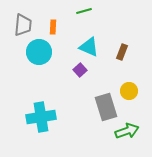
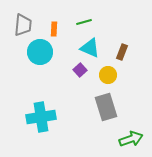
green line: moved 11 px down
orange rectangle: moved 1 px right, 2 px down
cyan triangle: moved 1 px right, 1 px down
cyan circle: moved 1 px right
yellow circle: moved 21 px left, 16 px up
green arrow: moved 4 px right, 8 px down
